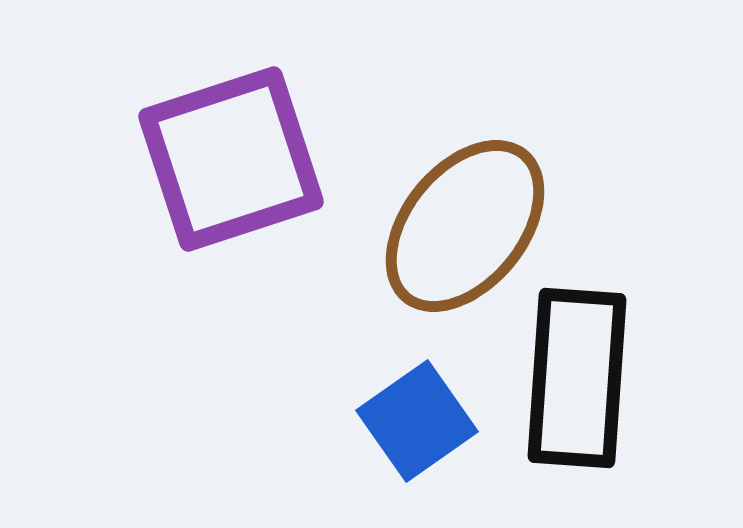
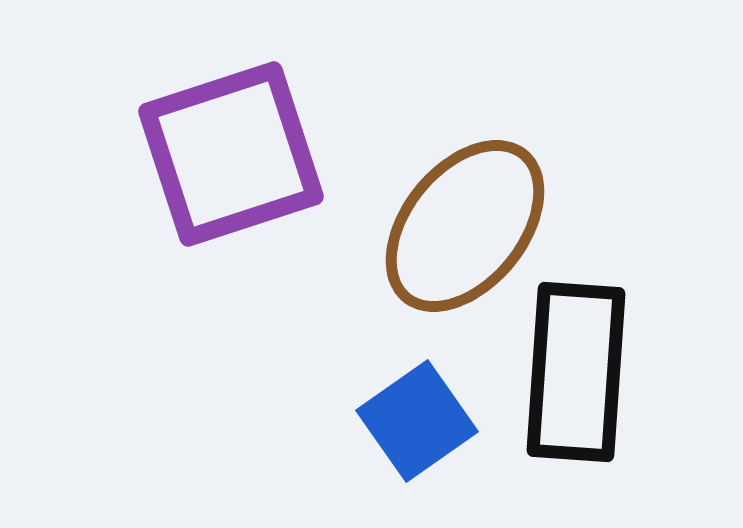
purple square: moved 5 px up
black rectangle: moved 1 px left, 6 px up
